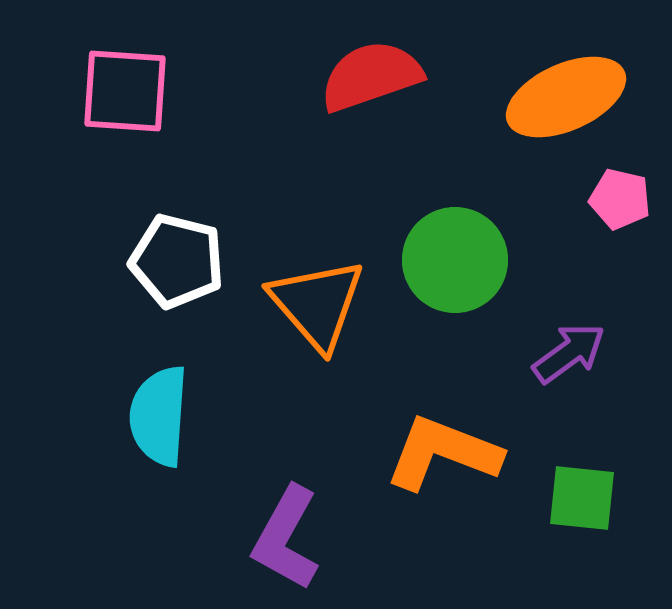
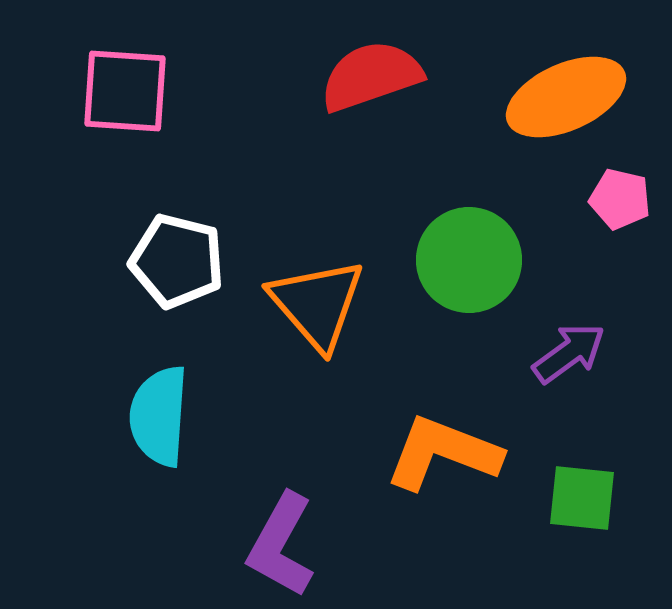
green circle: moved 14 px right
purple L-shape: moved 5 px left, 7 px down
